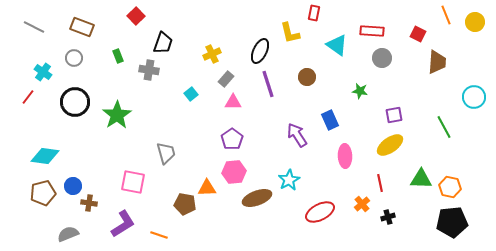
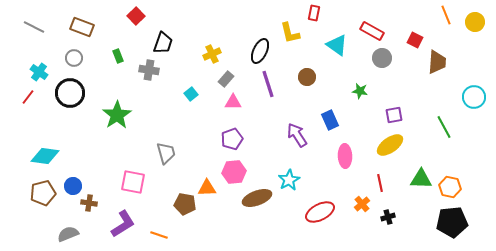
red rectangle at (372, 31): rotated 25 degrees clockwise
red square at (418, 34): moved 3 px left, 6 px down
cyan cross at (43, 72): moved 4 px left
black circle at (75, 102): moved 5 px left, 9 px up
purple pentagon at (232, 139): rotated 15 degrees clockwise
